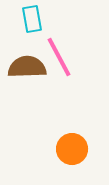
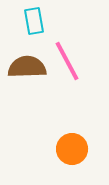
cyan rectangle: moved 2 px right, 2 px down
pink line: moved 8 px right, 4 px down
